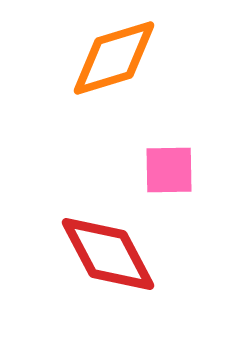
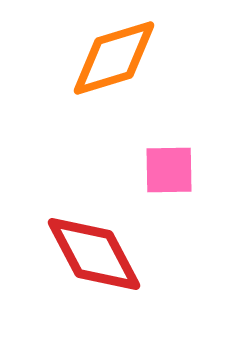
red diamond: moved 14 px left
